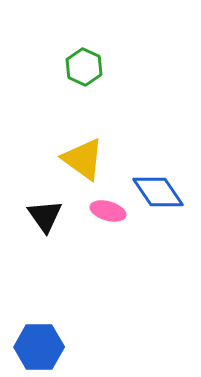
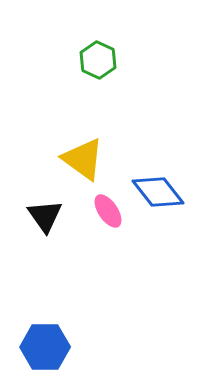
green hexagon: moved 14 px right, 7 px up
blue diamond: rotated 4 degrees counterclockwise
pink ellipse: rotated 40 degrees clockwise
blue hexagon: moved 6 px right
